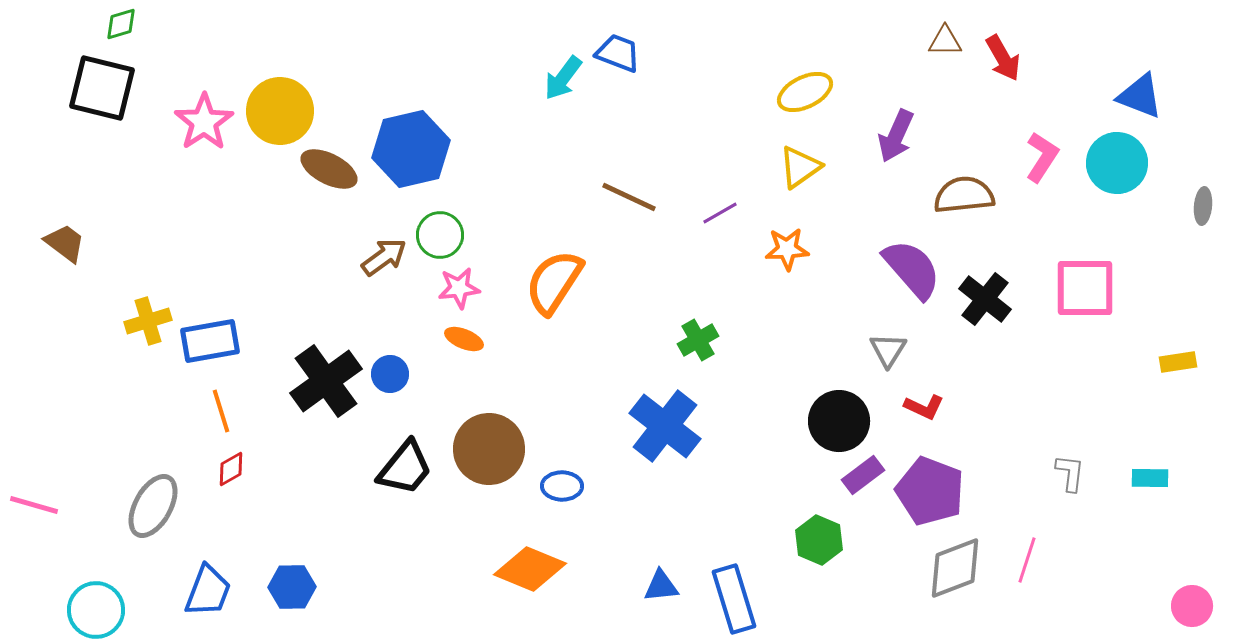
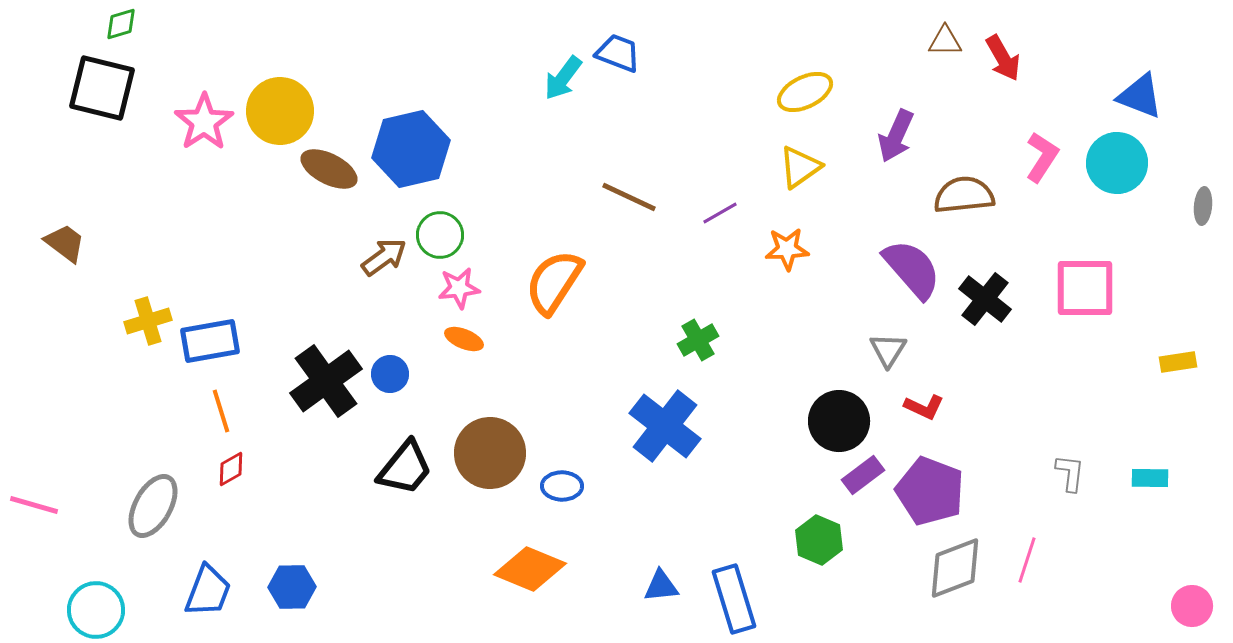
brown circle at (489, 449): moved 1 px right, 4 px down
